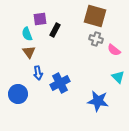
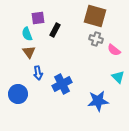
purple square: moved 2 px left, 1 px up
blue cross: moved 2 px right, 1 px down
blue star: rotated 15 degrees counterclockwise
